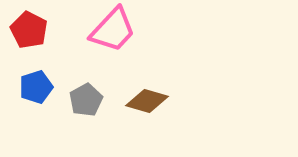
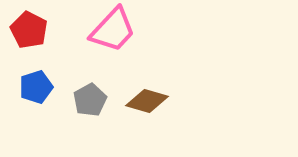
gray pentagon: moved 4 px right
